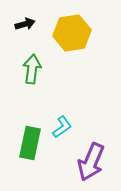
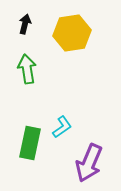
black arrow: rotated 60 degrees counterclockwise
green arrow: moved 5 px left; rotated 16 degrees counterclockwise
purple arrow: moved 2 px left, 1 px down
